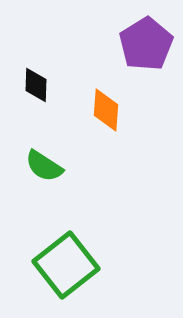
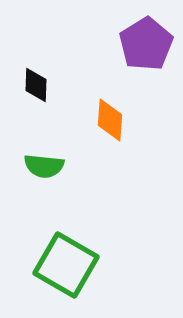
orange diamond: moved 4 px right, 10 px down
green semicircle: rotated 27 degrees counterclockwise
green square: rotated 22 degrees counterclockwise
